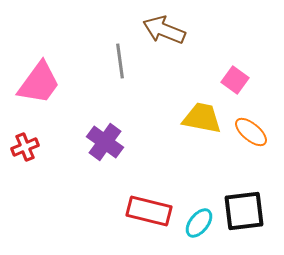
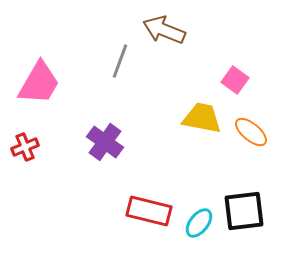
gray line: rotated 28 degrees clockwise
pink trapezoid: rotated 6 degrees counterclockwise
